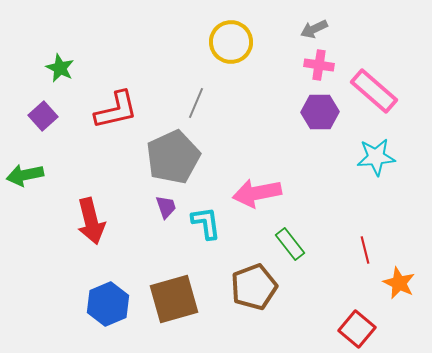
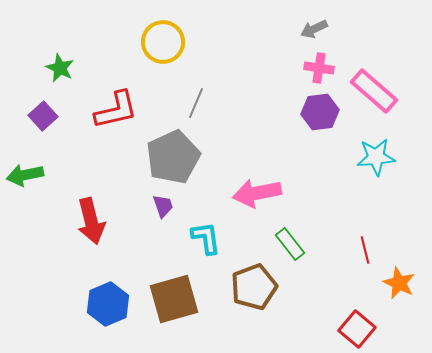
yellow circle: moved 68 px left
pink cross: moved 3 px down
purple hexagon: rotated 6 degrees counterclockwise
purple trapezoid: moved 3 px left, 1 px up
cyan L-shape: moved 15 px down
